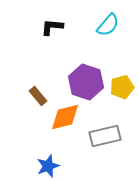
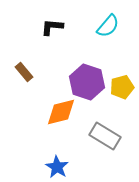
cyan semicircle: moved 1 px down
purple hexagon: moved 1 px right
brown rectangle: moved 14 px left, 24 px up
orange diamond: moved 4 px left, 5 px up
gray rectangle: rotated 44 degrees clockwise
blue star: moved 9 px right, 1 px down; rotated 20 degrees counterclockwise
